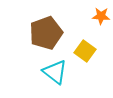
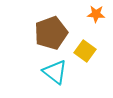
orange star: moved 5 px left, 2 px up
brown pentagon: moved 5 px right
